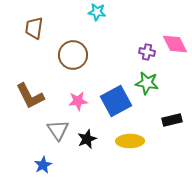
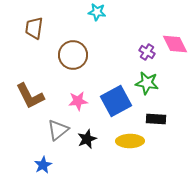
purple cross: rotated 21 degrees clockwise
black rectangle: moved 16 px left, 1 px up; rotated 18 degrees clockwise
gray triangle: rotated 25 degrees clockwise
